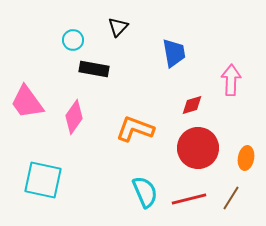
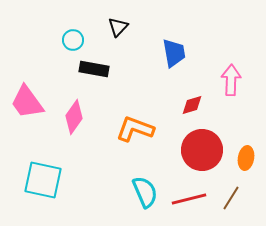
red circle: moved 4 px right, 2 px down
